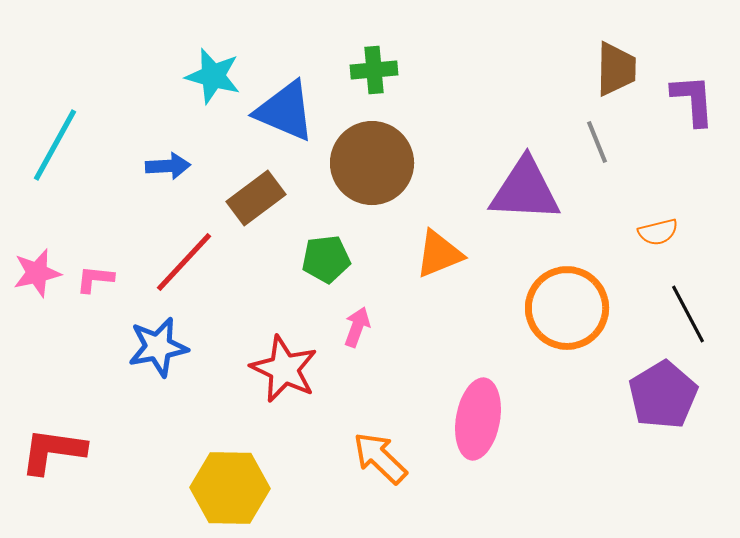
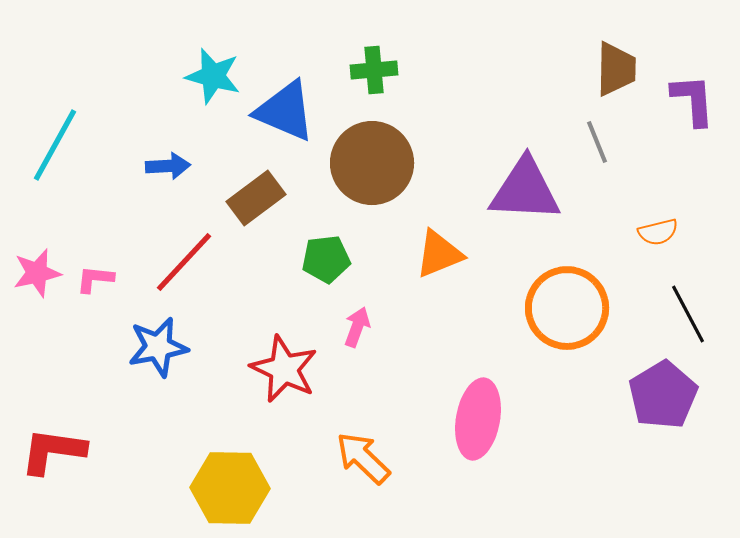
orange arrow: moved 17 px left
